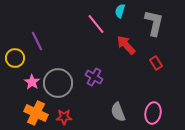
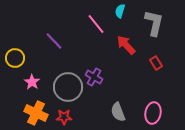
purple line: moved 17 px right; rotated 18 degrees counterclockwise
gray circle: moved 10 px right, 4 px down
